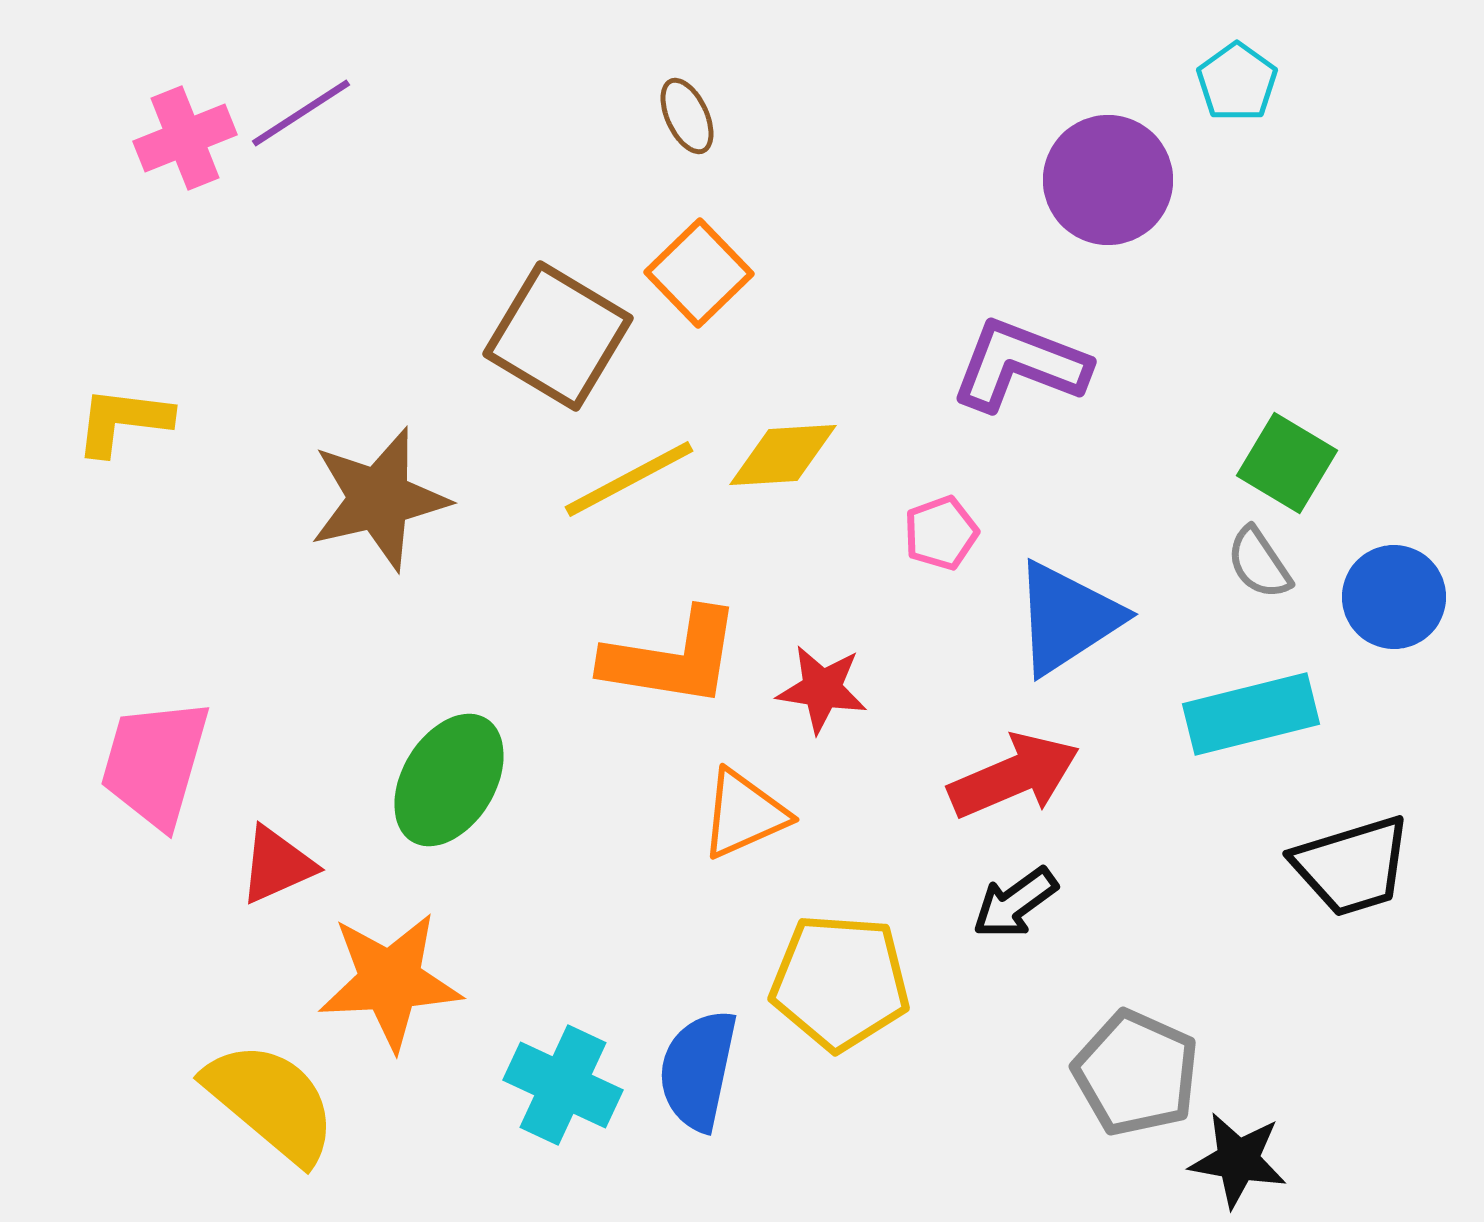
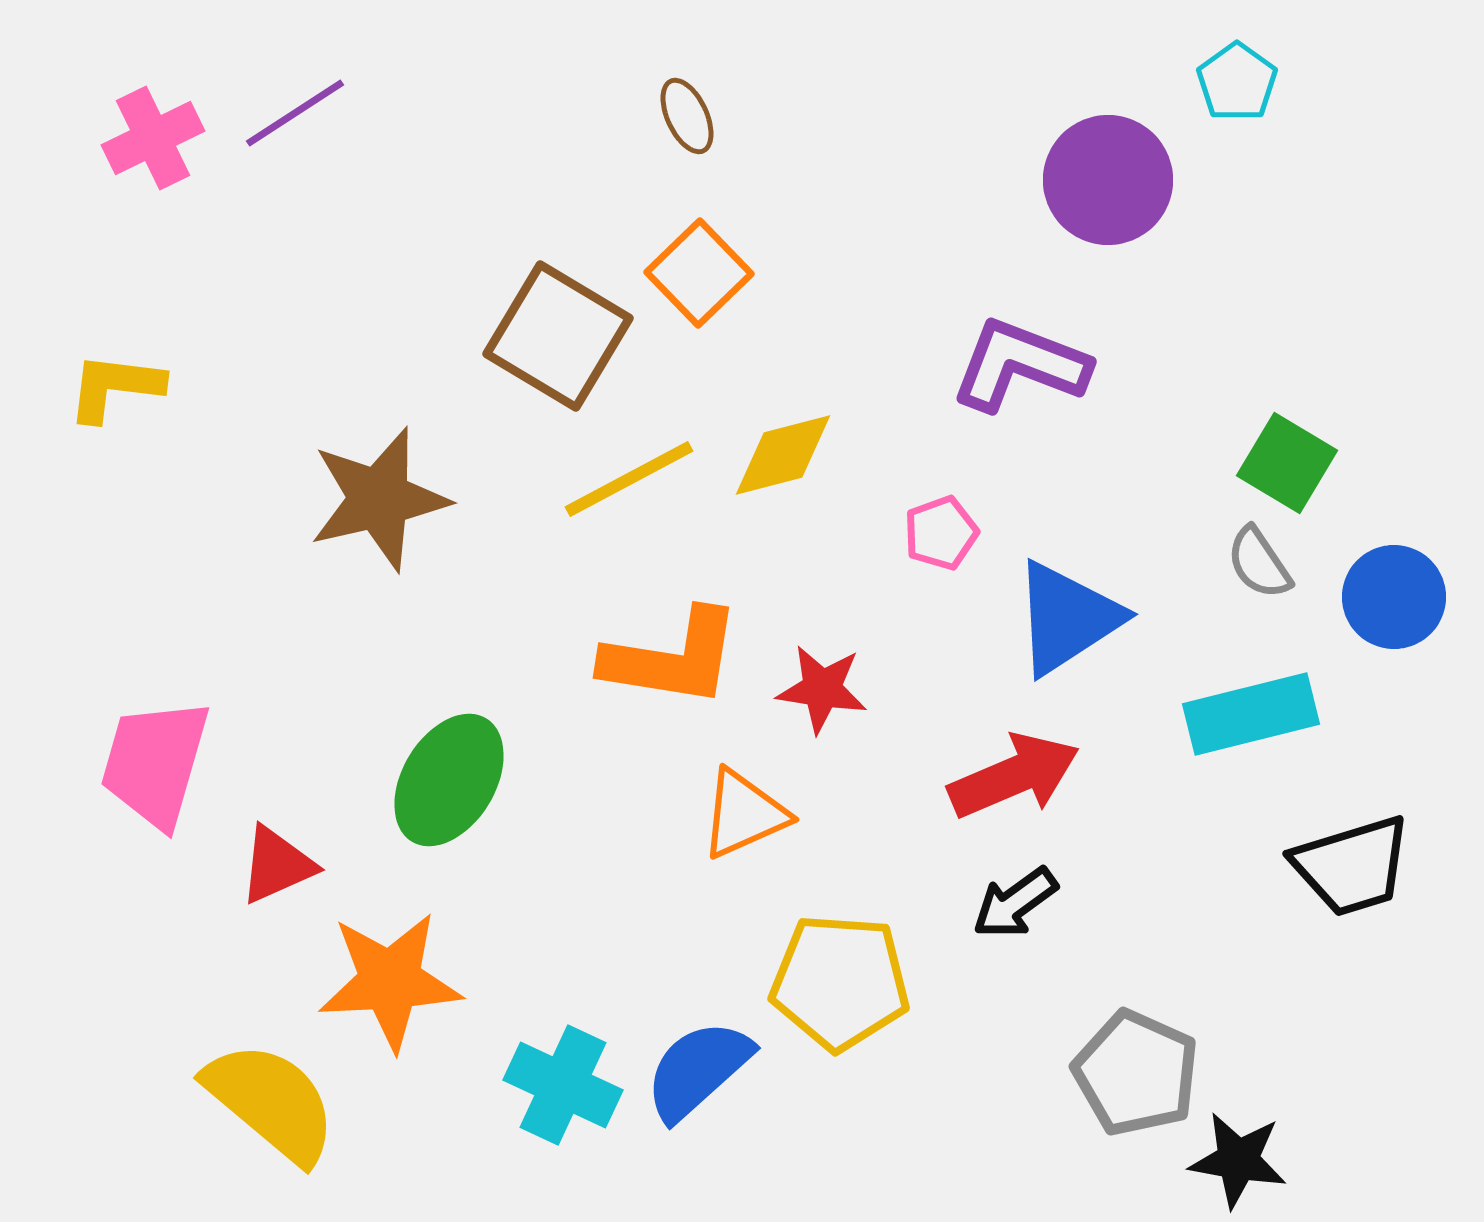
purple line: moved 6 px left
pink cross: moved 32 px left; rotated 4 degrees counterclockwise
yellow L-shape: moved 8 px left, 34 px up
yellow diamond: rotated 11 degrees counterclockwise
blue semicircle: rotated 36 degrees clockwise
